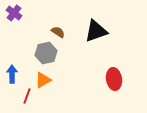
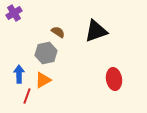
purple cross: rotated 21 degrees clockwise
blue arrow: moved 7 px right
